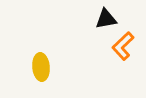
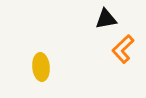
orange L-shape: moved 3 px down
